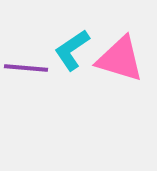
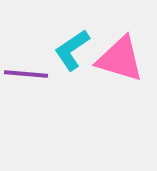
purple line: moved 6 px down
